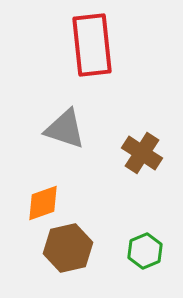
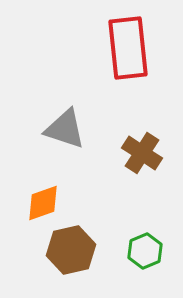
red rectangle: moved 36 px right, 3 px down
brown hexagon: moved 3 px right, 2 px down
